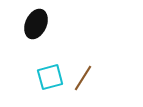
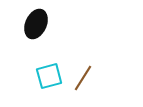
cyan square: moved 1 px left, 1 px up
